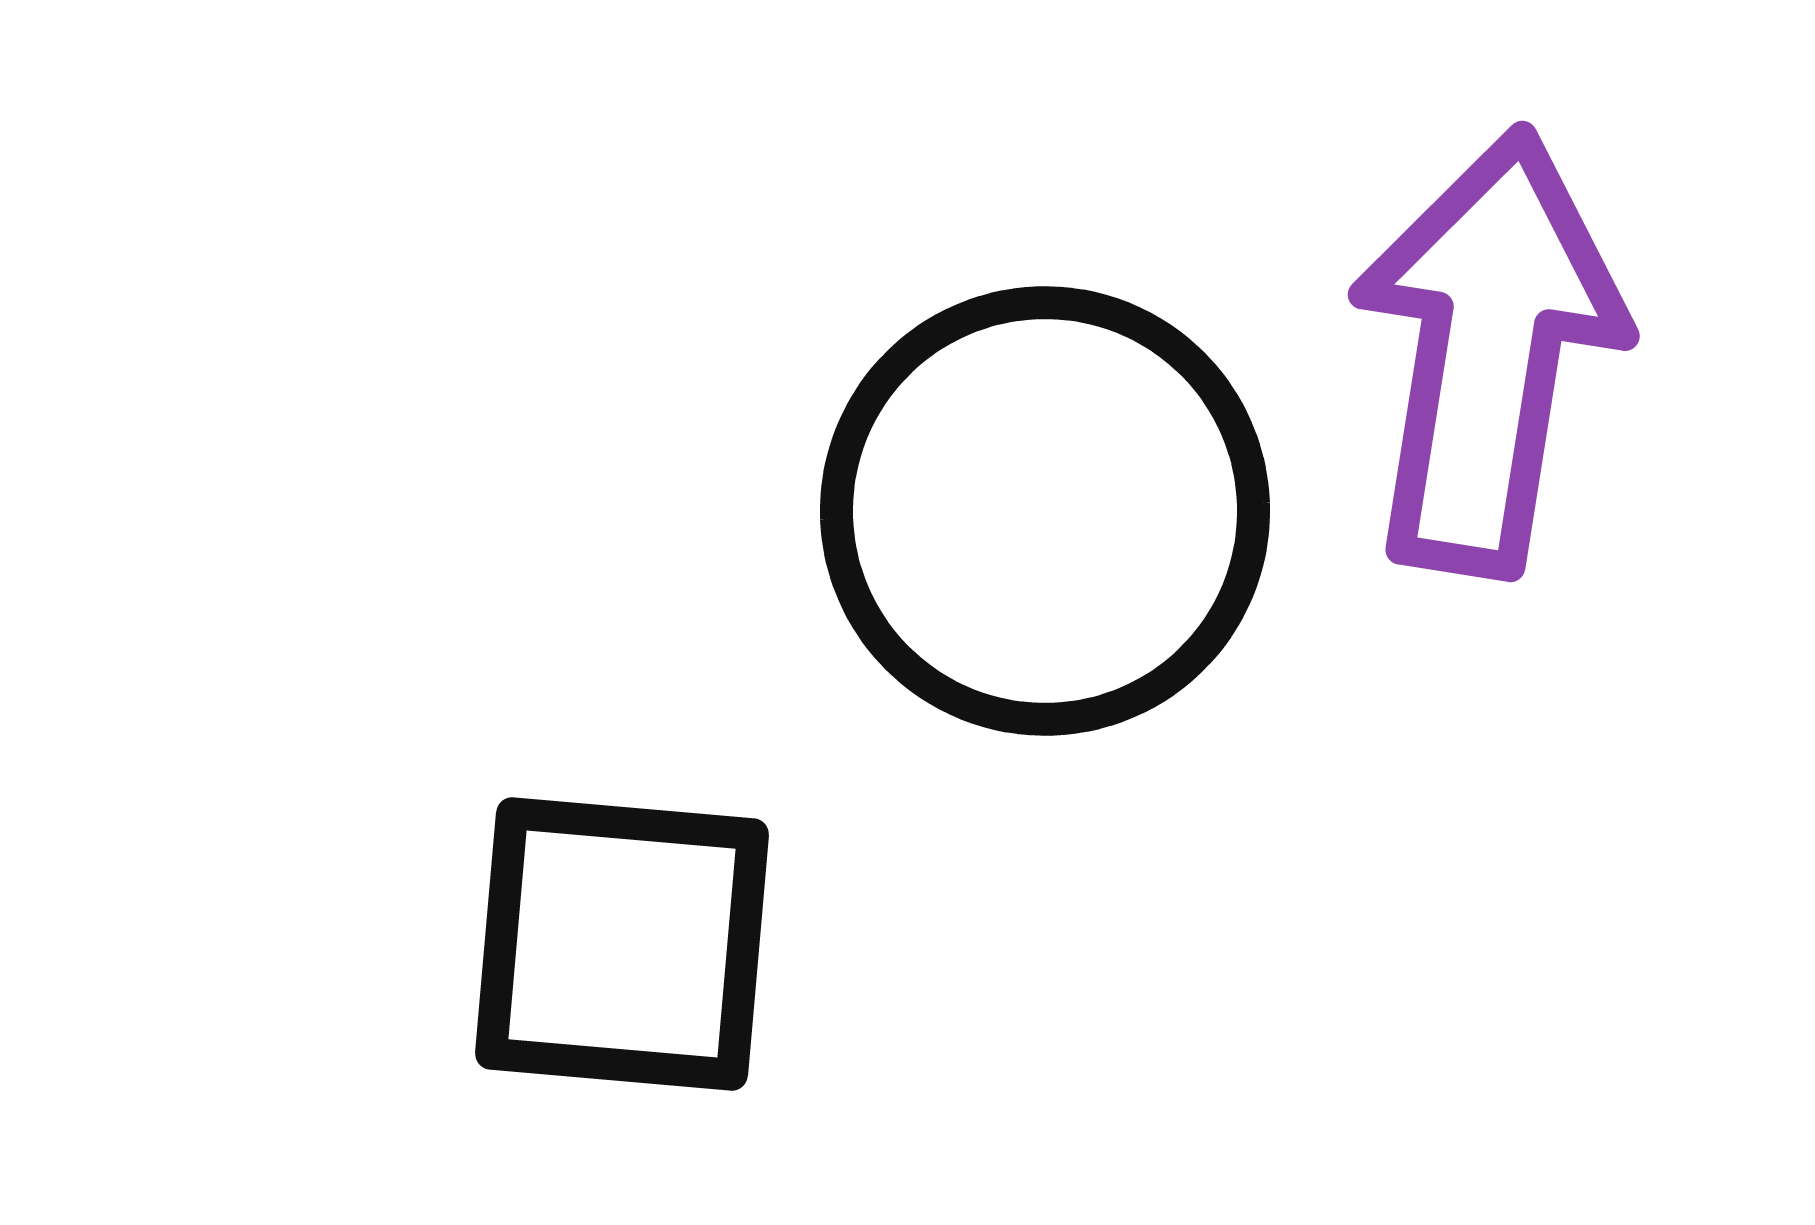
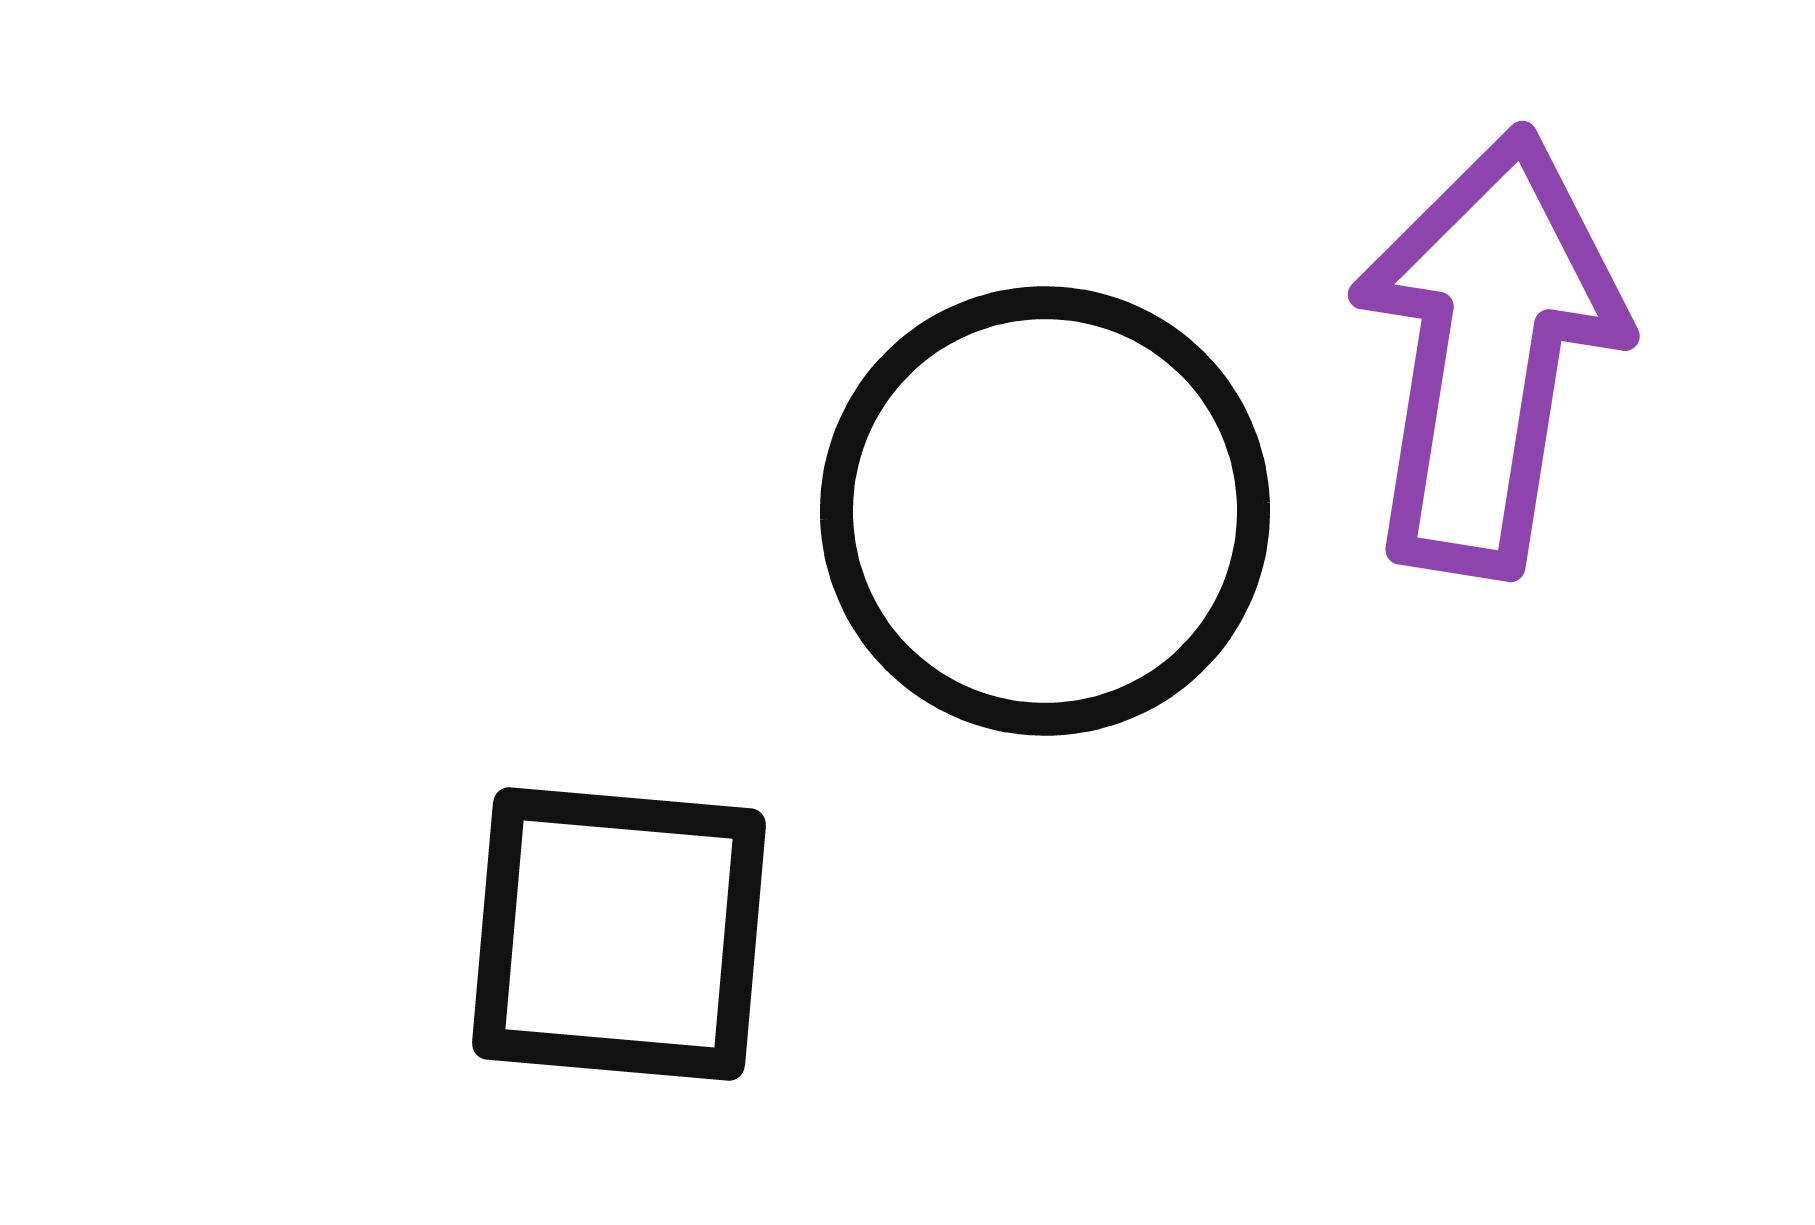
black square: moved 3 px left, 10 px up
